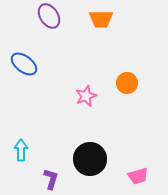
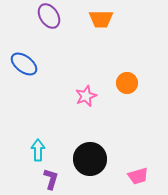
cyan arrow: moved 17 px right
